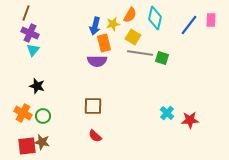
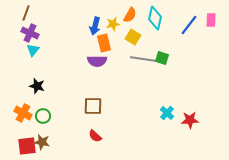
gray line: moved 3 px right, 6 px down
